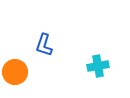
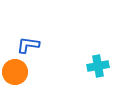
blue L-shape: moved 16 px left; rotated 80 degrees clockwise
